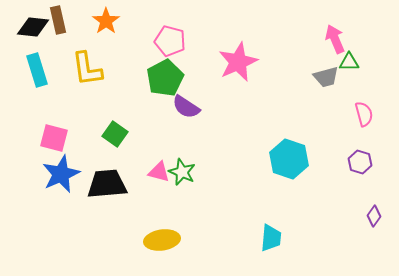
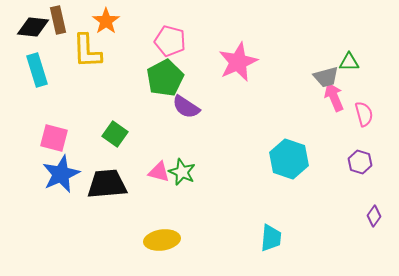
pink arrow: moved 1 px left, 58 px down
yellow L-shape: moved 18 px up; rotated 6 degrees clockwise
